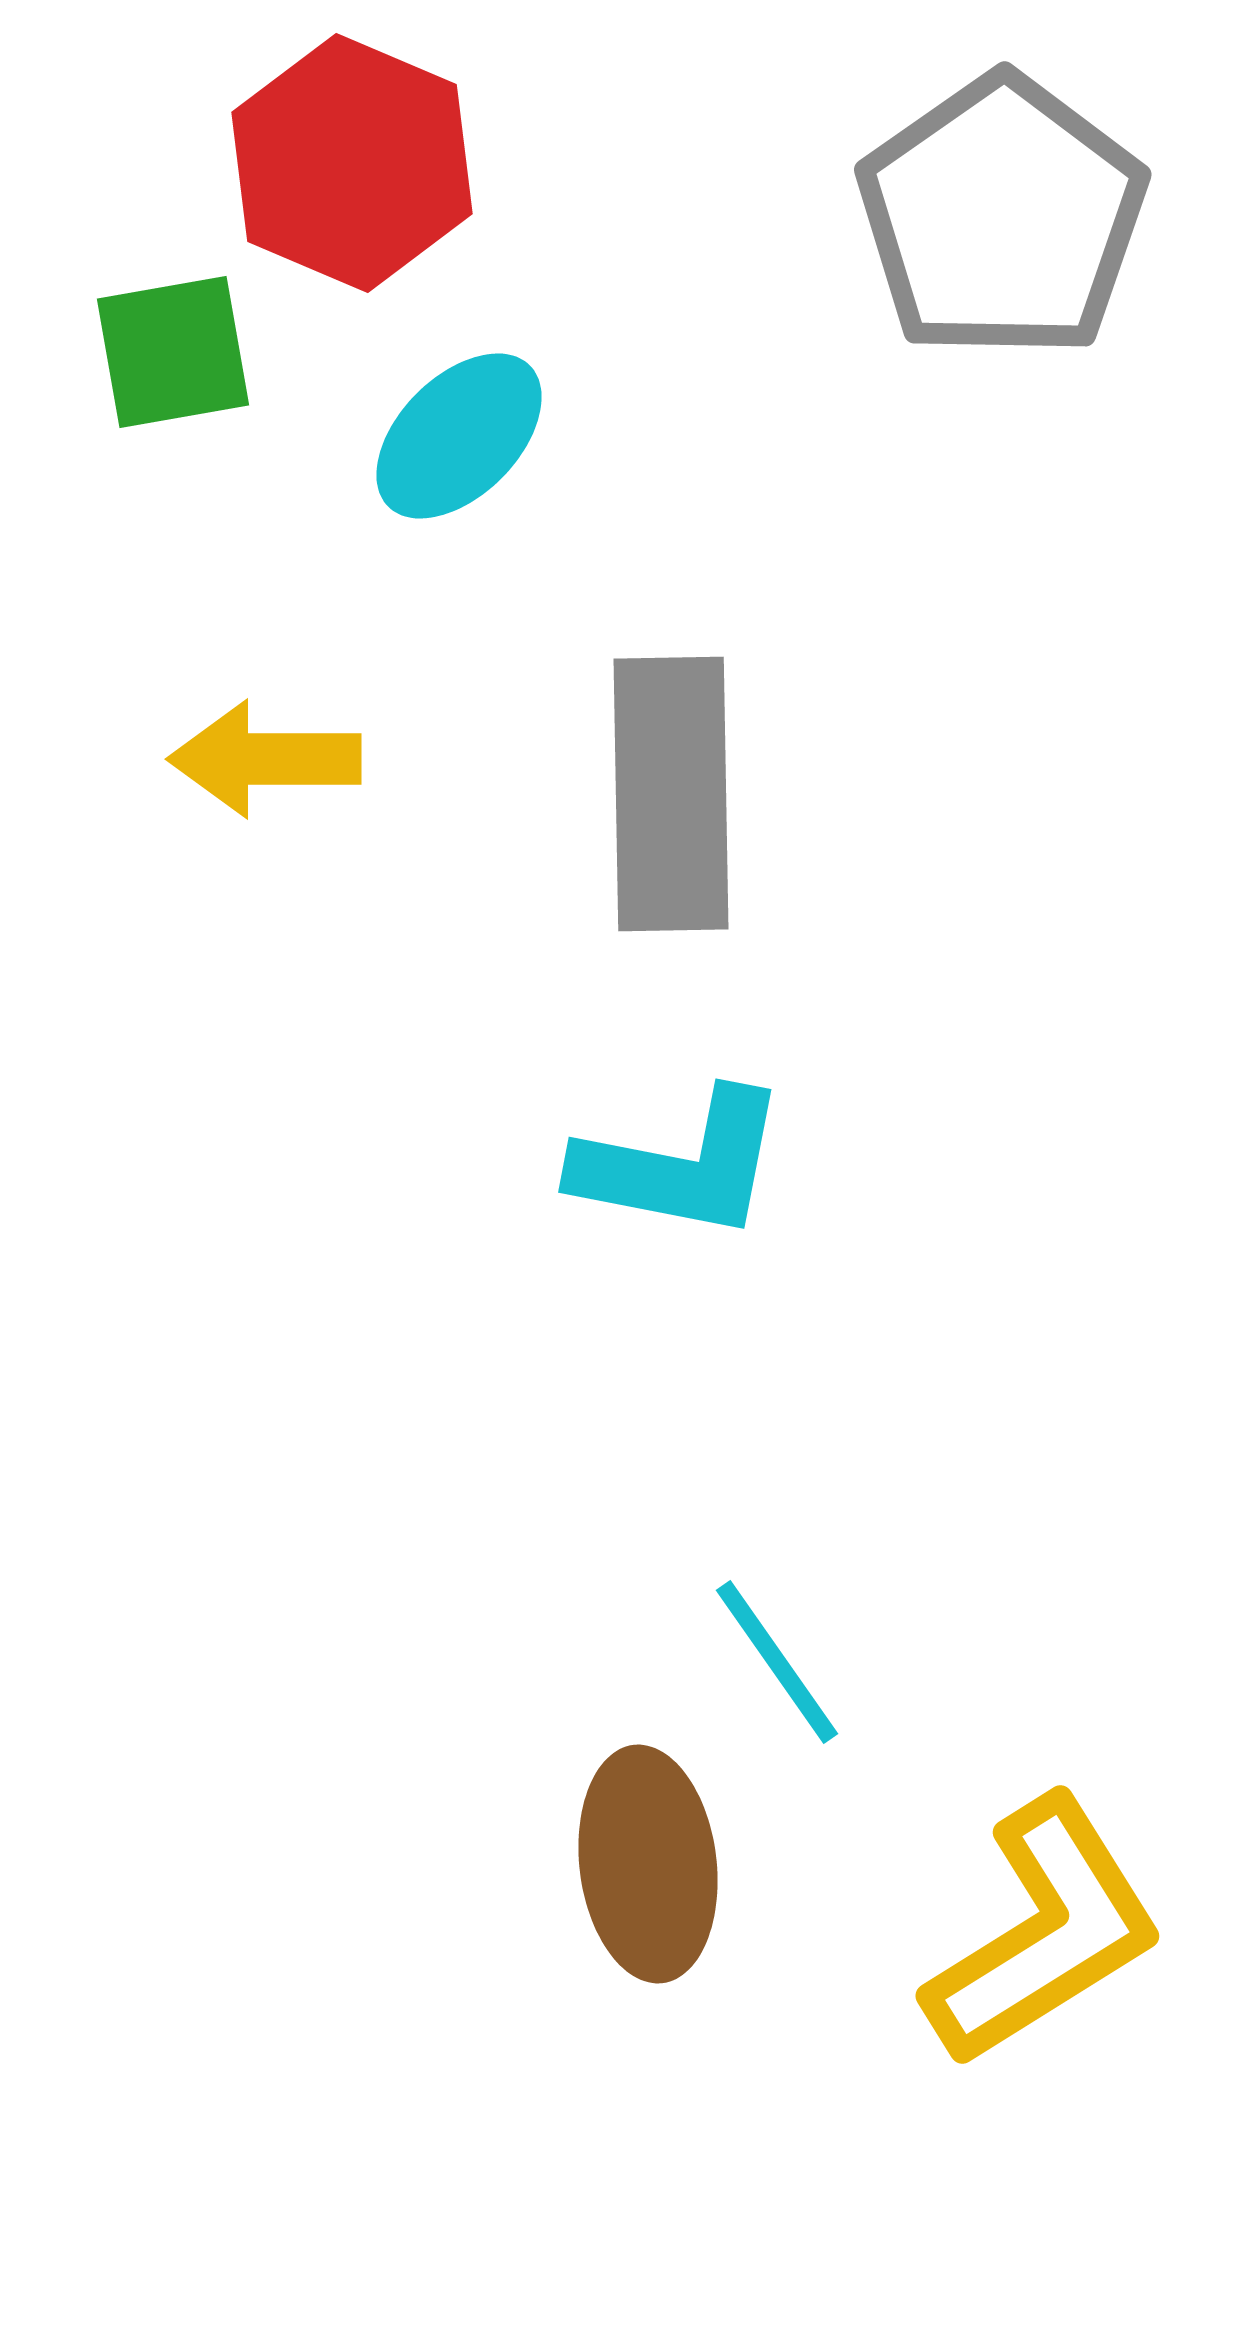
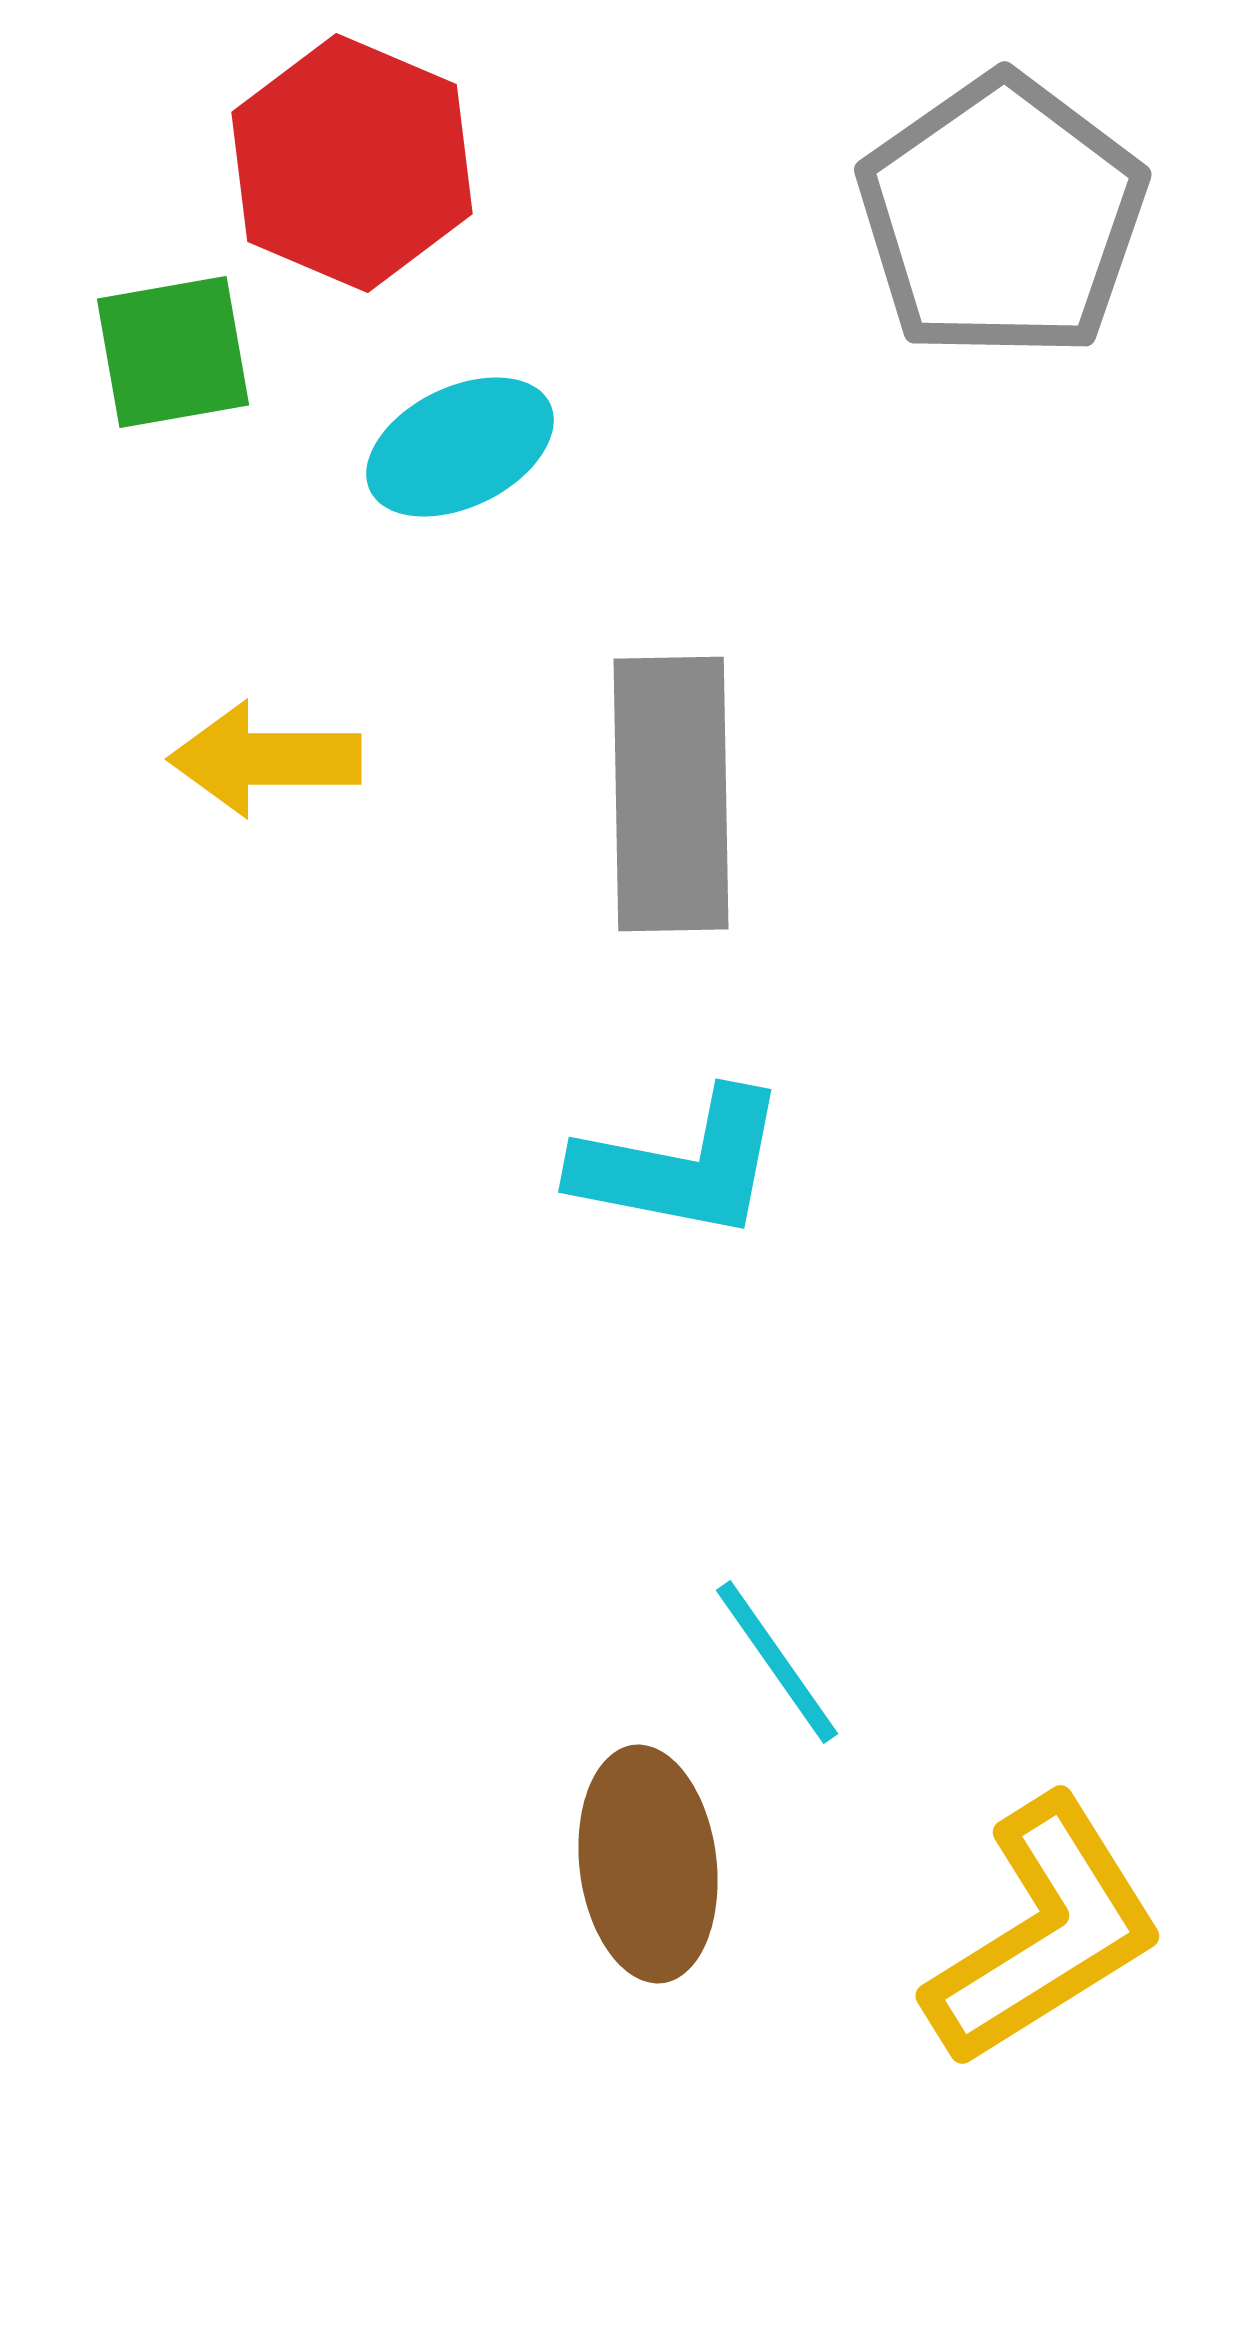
cyan ellipse: moved 1 px right, 11 px down; rotated 19 degrees clockwise
